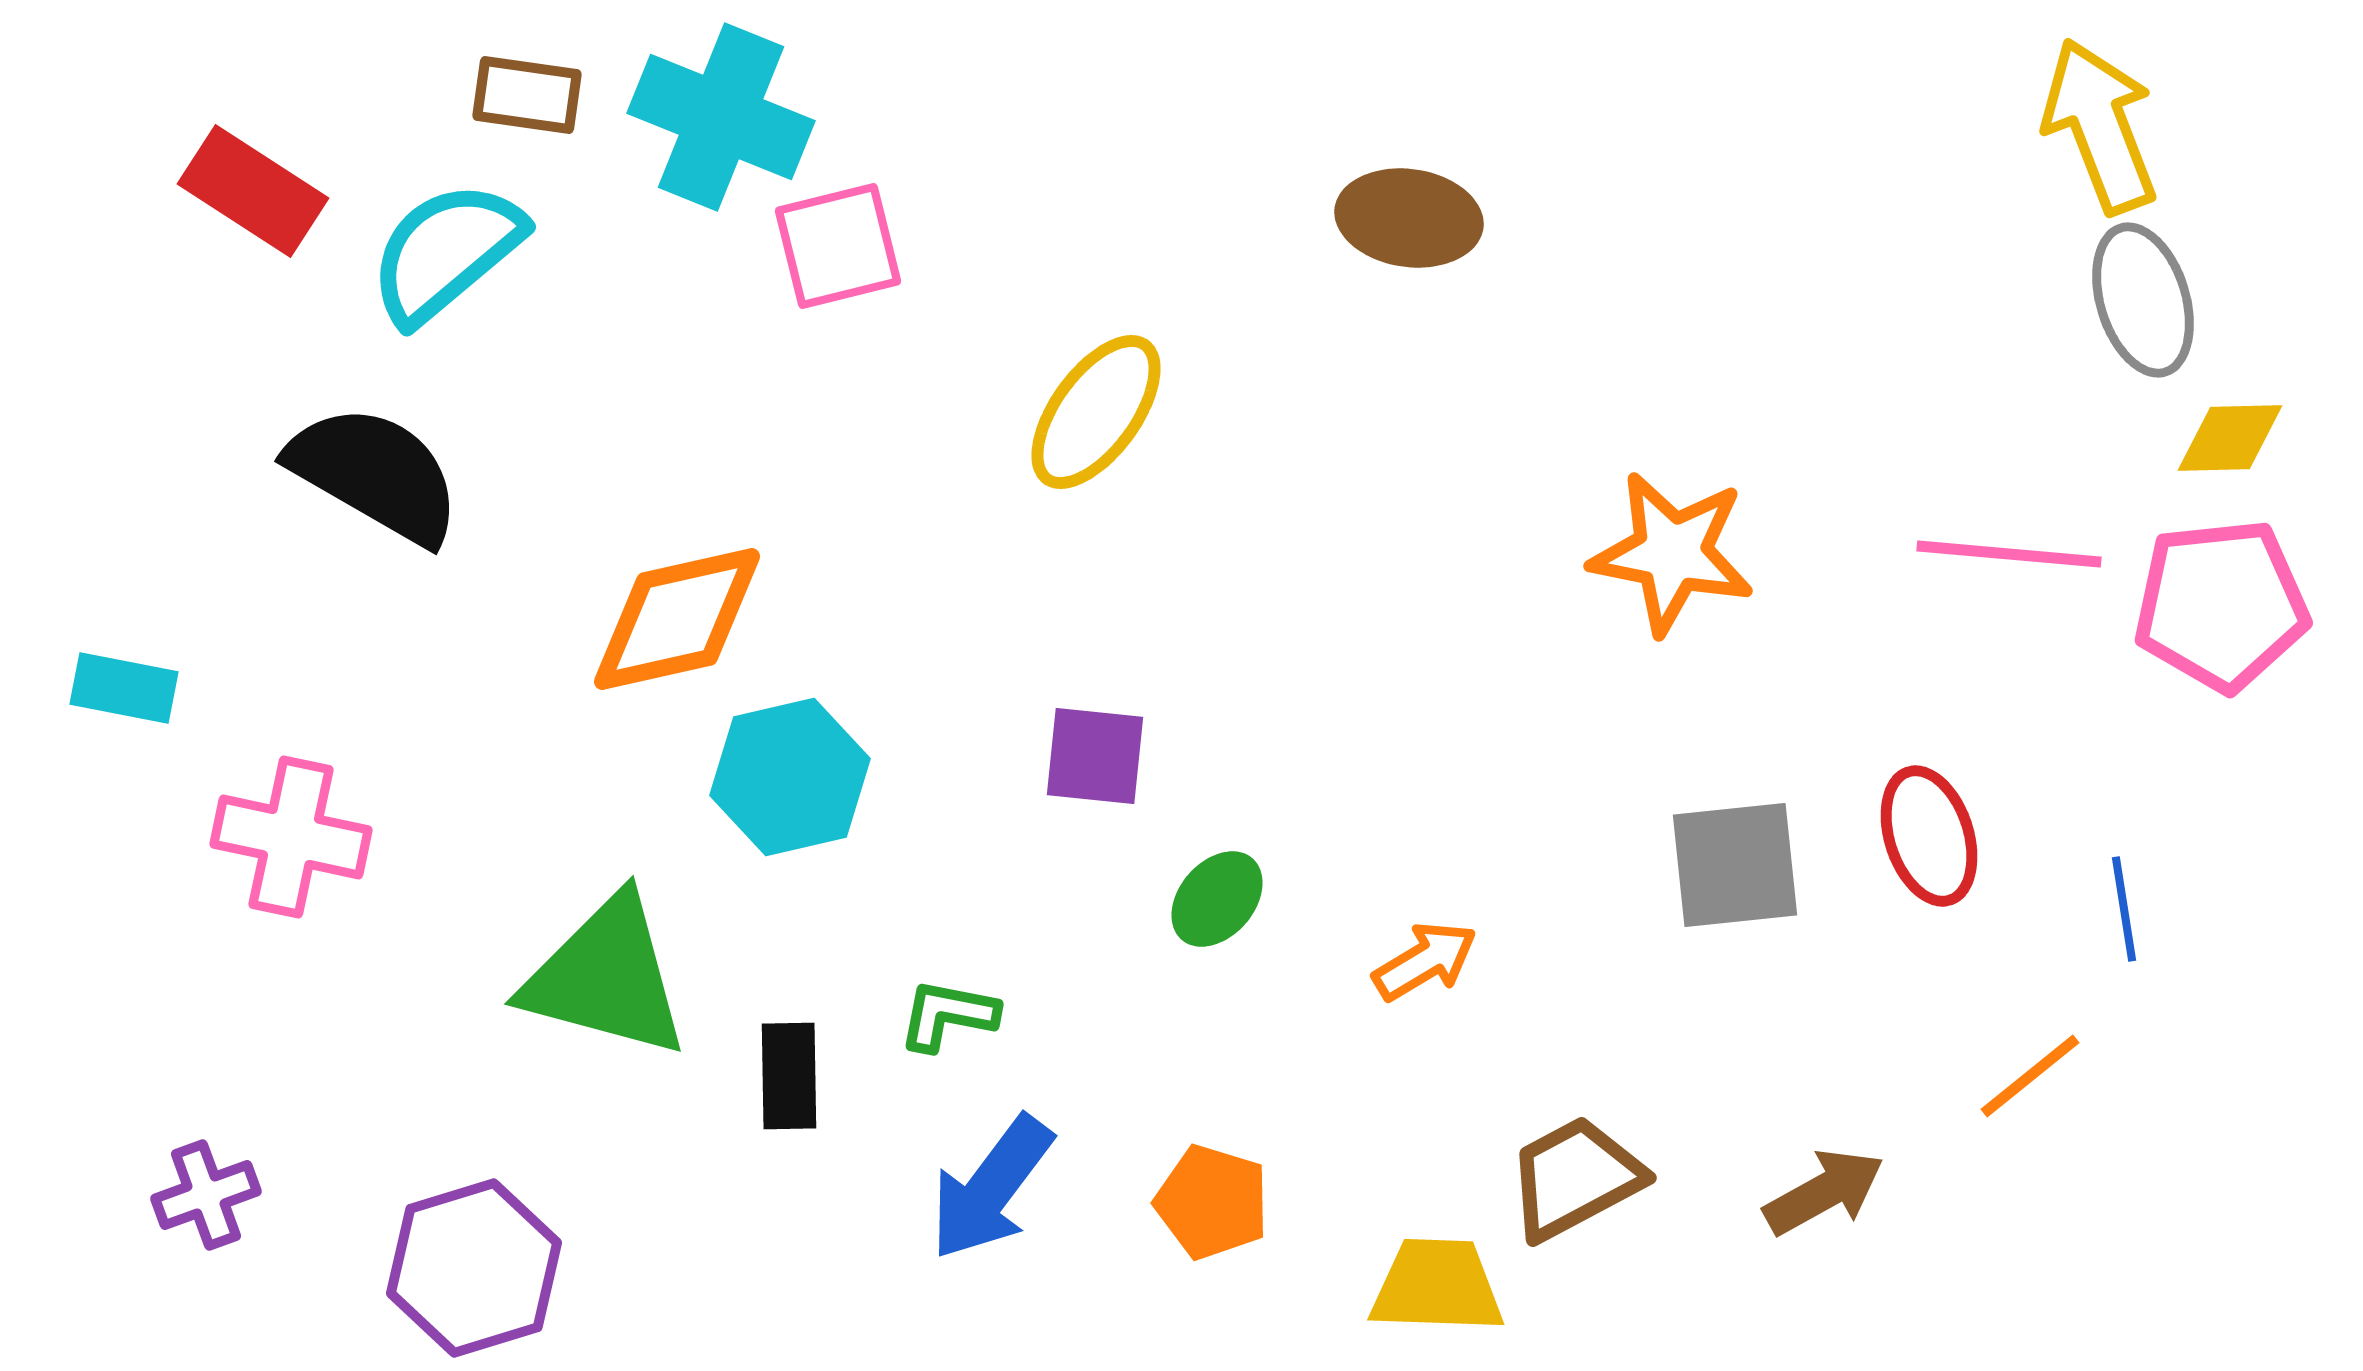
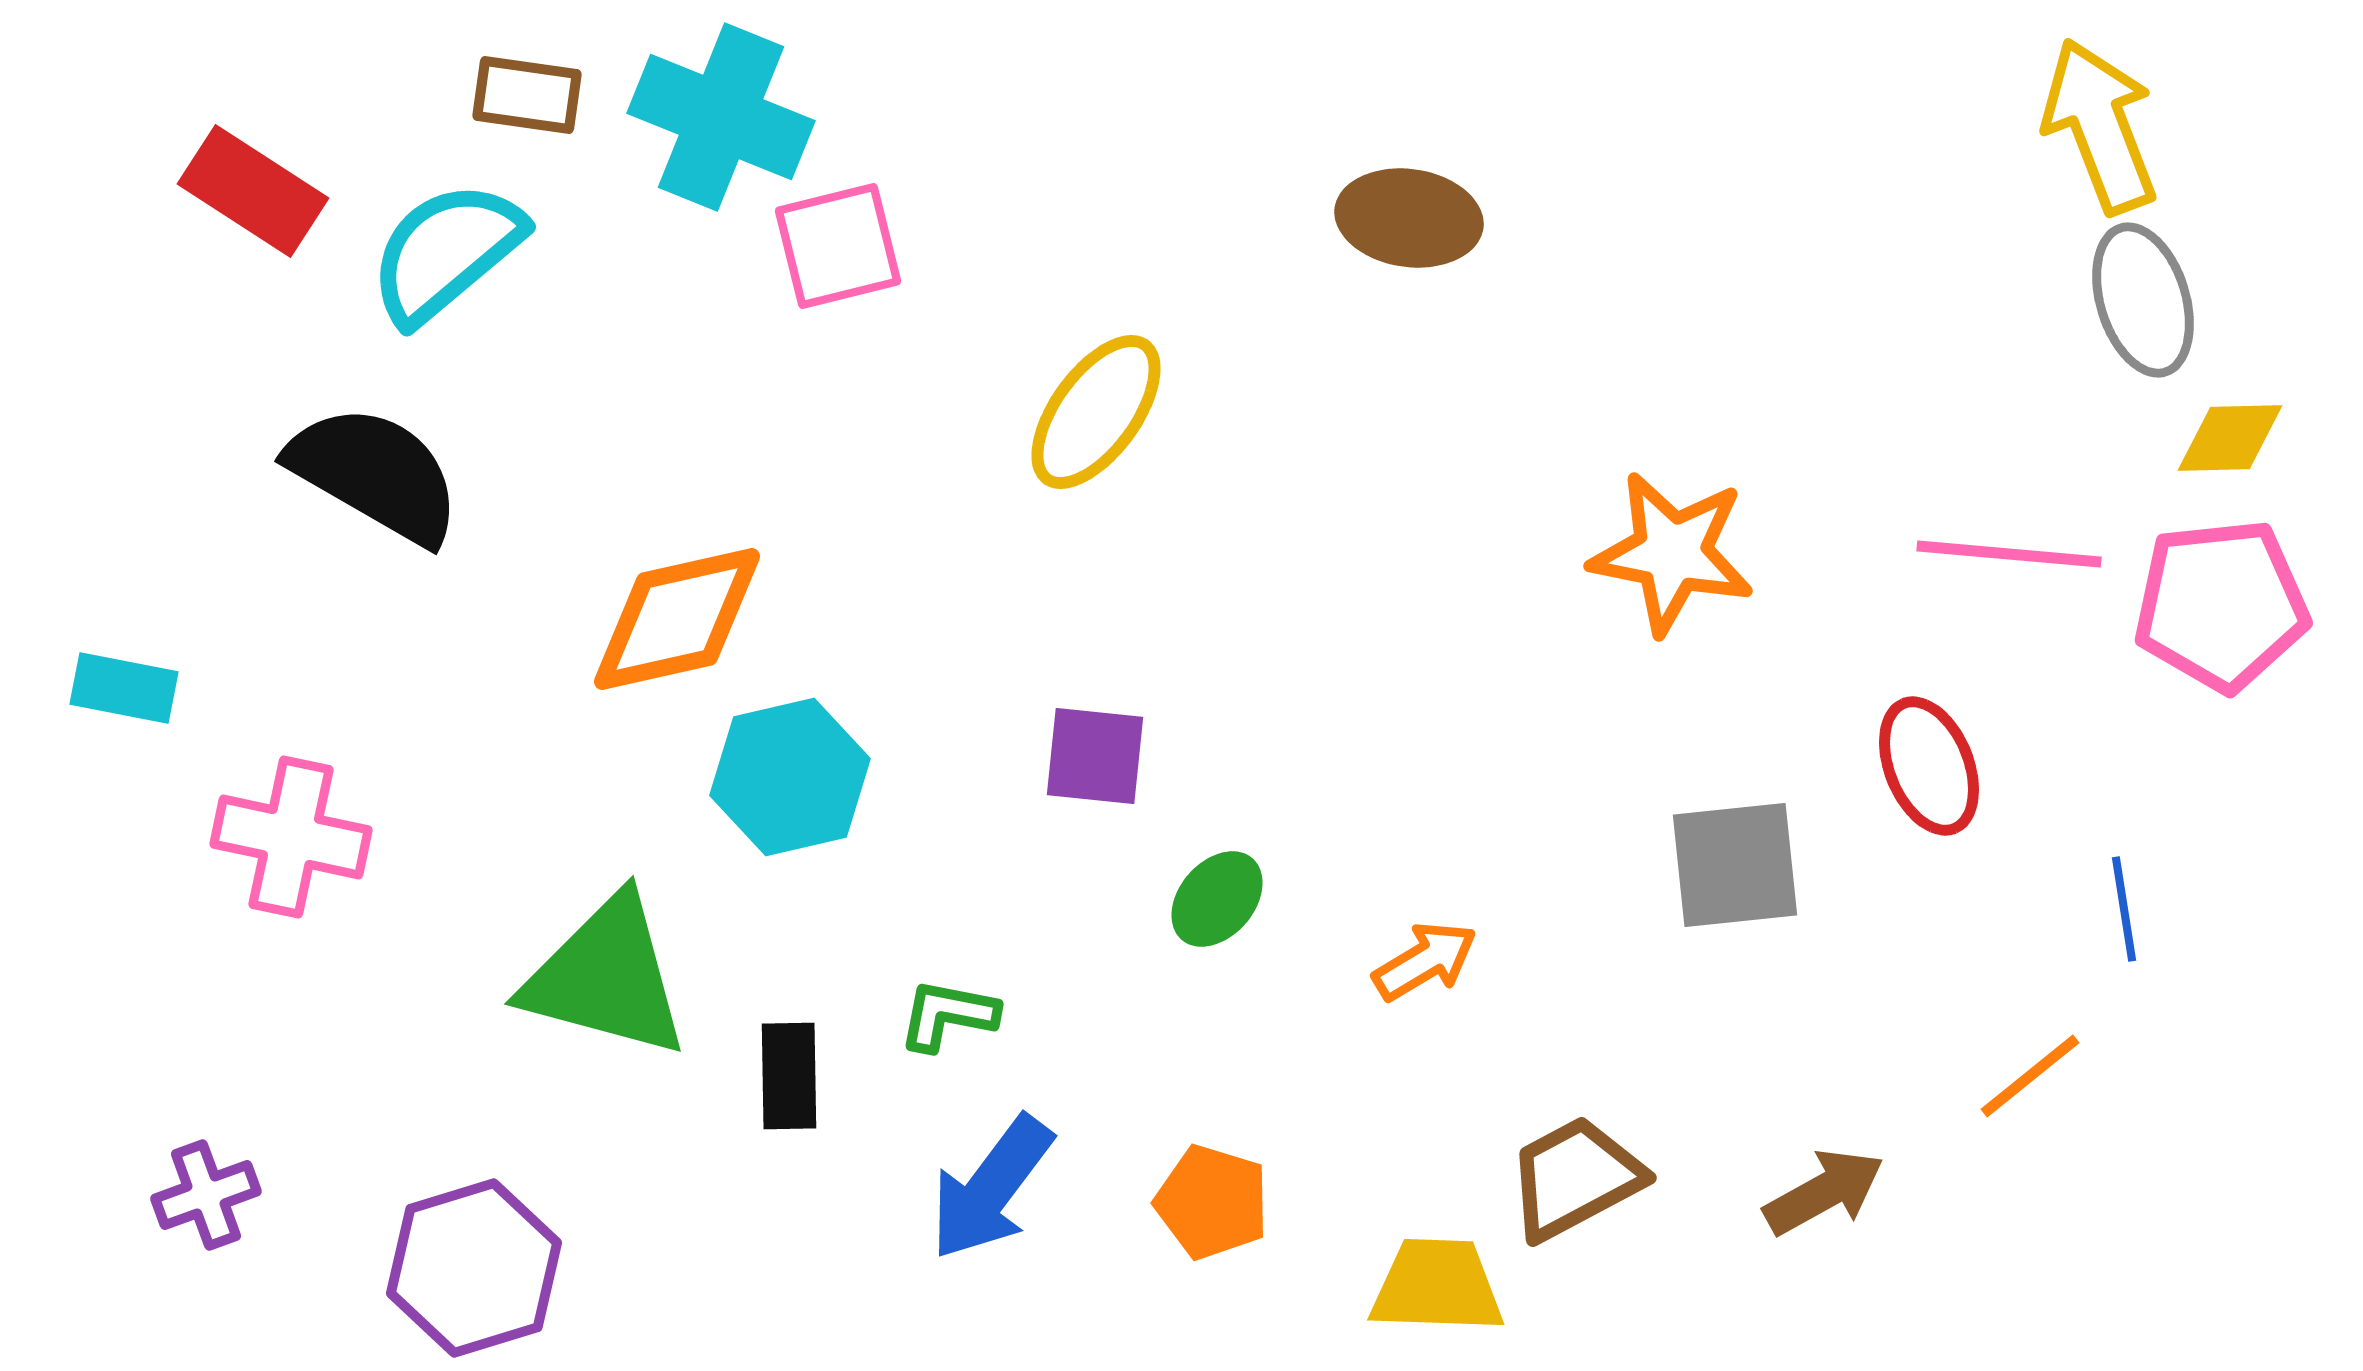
red ellipse: moved 70 px up; rotated 4 degrees counterclockwise
